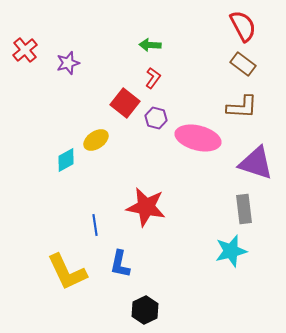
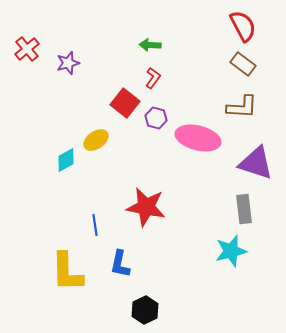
red cross: moved 2 px right, 1 px up
yellow L-shape: rotated 24 degrees clockwise
